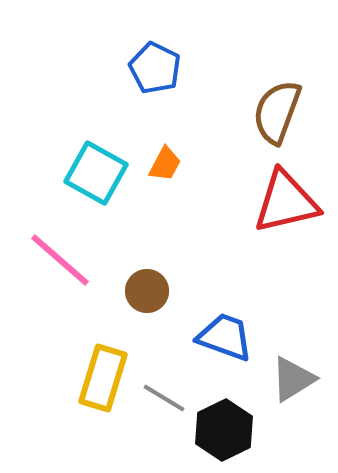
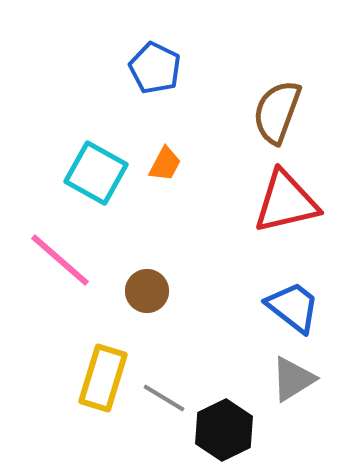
blue trapezoid: moved 68 px right, 30 px up; rotated 18 degrees clockwise
